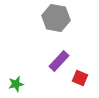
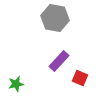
gray hexagon: moved 1 px left
